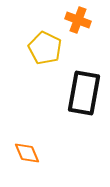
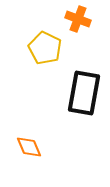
orange cross: moved 1 px up
orange diamond: moved 2 px right, 6 px up
